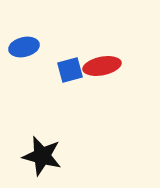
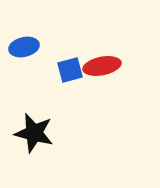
black star: moved 8 px left, 23 px up
